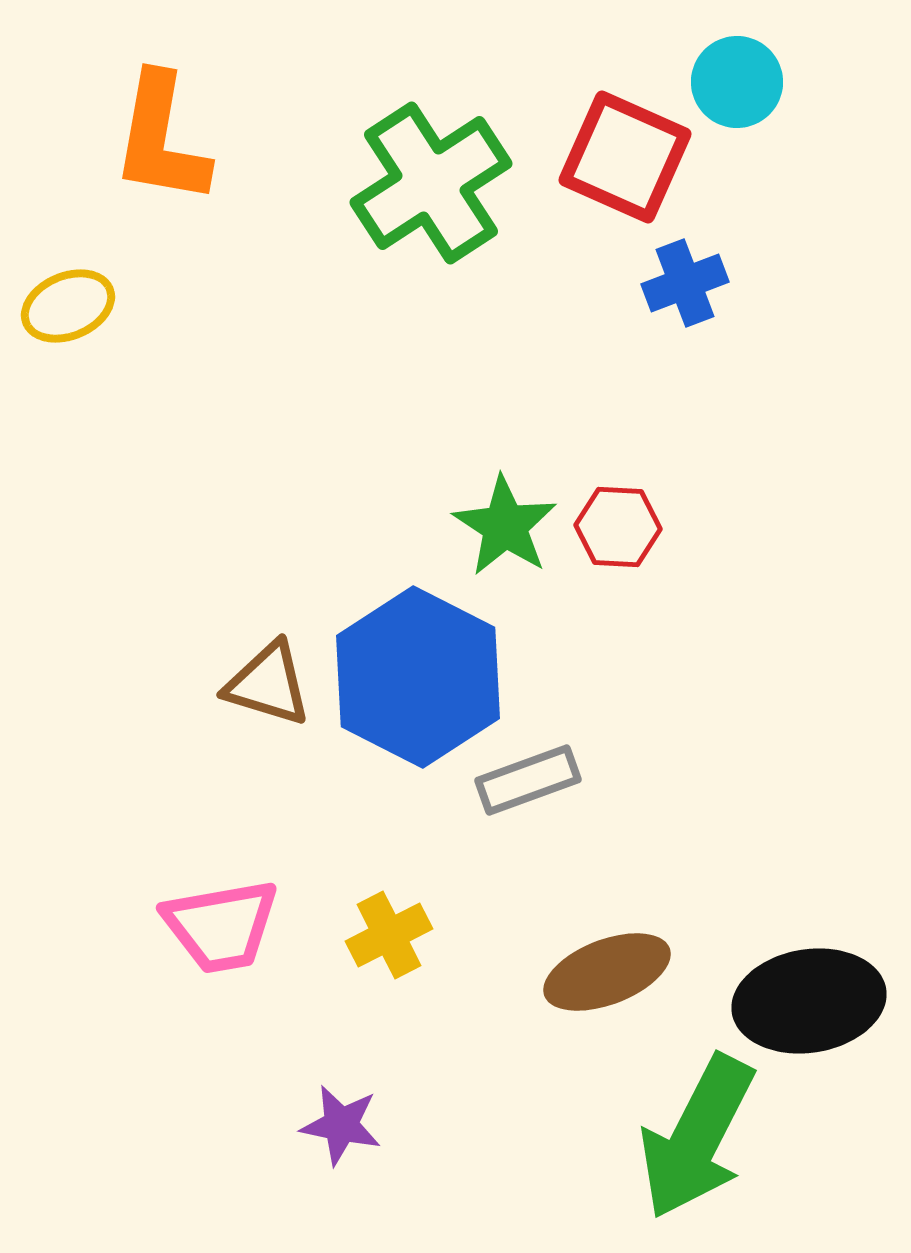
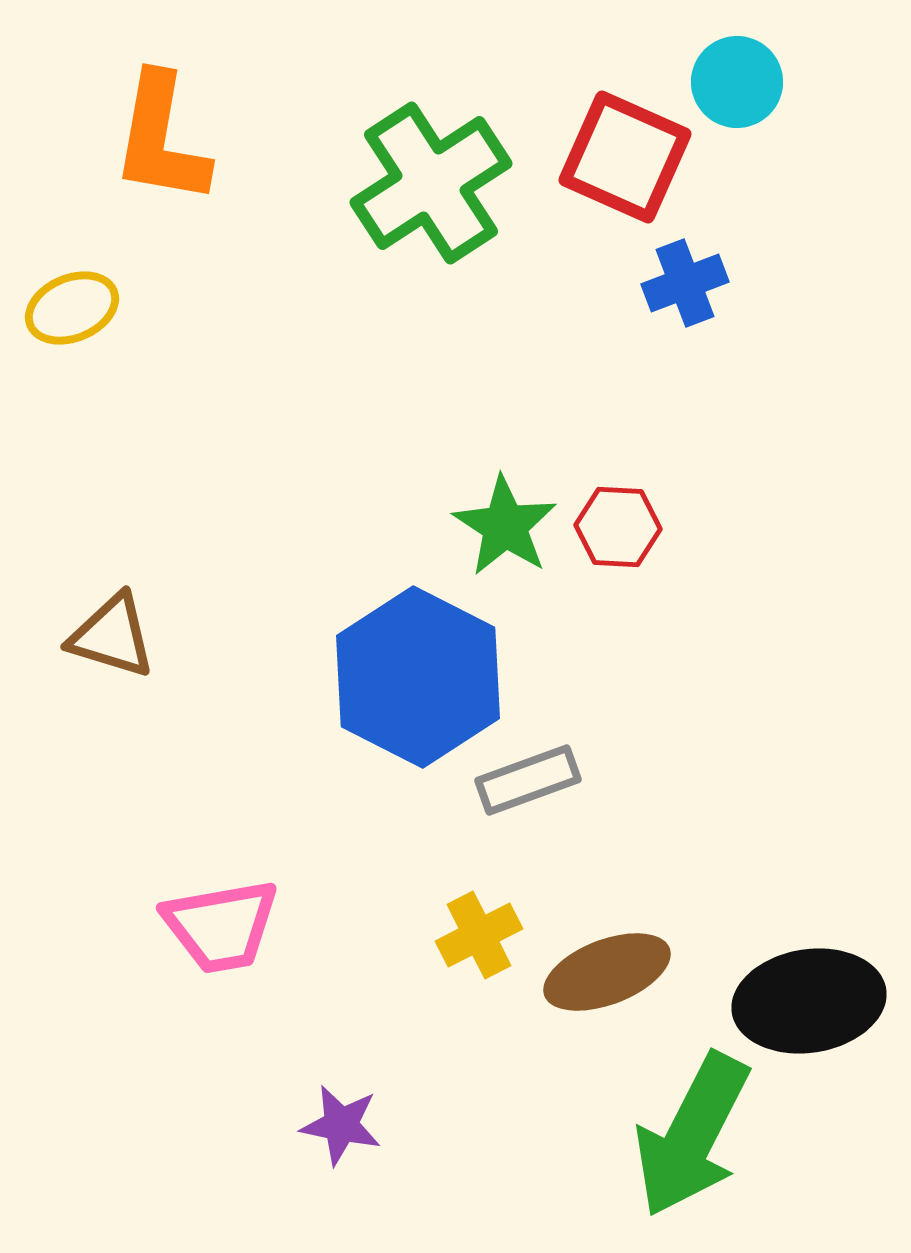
yellow ellipse: moved 4 px right, 2 px down
brown triangle: moved 156 px left, 48 px up
yellow cross: moved 90 px right
green arrow: moved 5 px left, 2 px up
